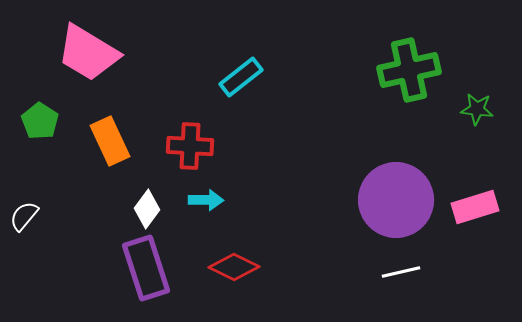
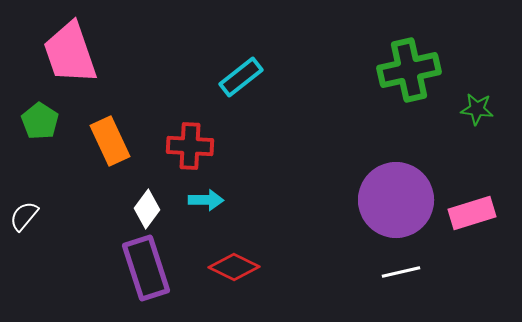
pink trapezoid: moved 18 px left; rotated 40 degrees clockwise
pink rectangle: moved 3 px left, 6 px down
